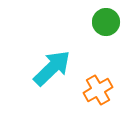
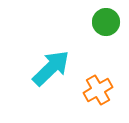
cyan arrow: moved 1 px left
